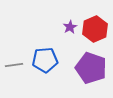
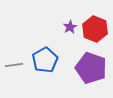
red hexagon: rotated 15 degrees counterclockwise
blue pentagon: rotated 25 degrees counterclockwise
